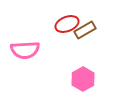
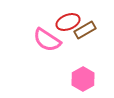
red ellipse: moved 1 px right, 2 px up
pink semicircle: moved 22 px right, 10 px up; rotated 36 degrees clockwise
